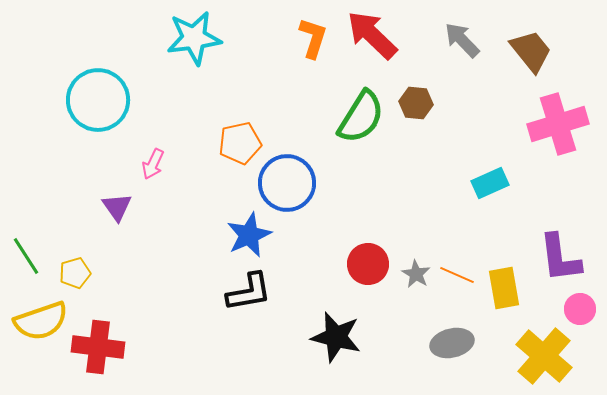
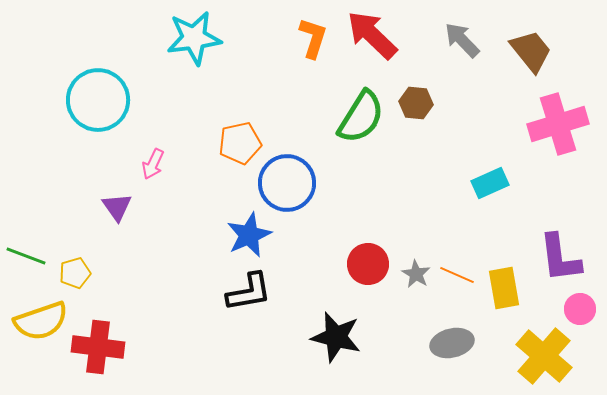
green line: rotated 36 degrees counterclockwise
